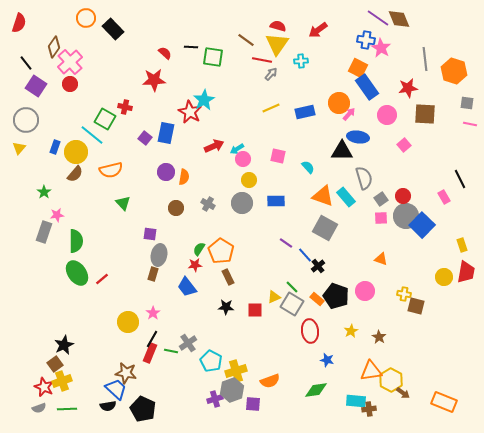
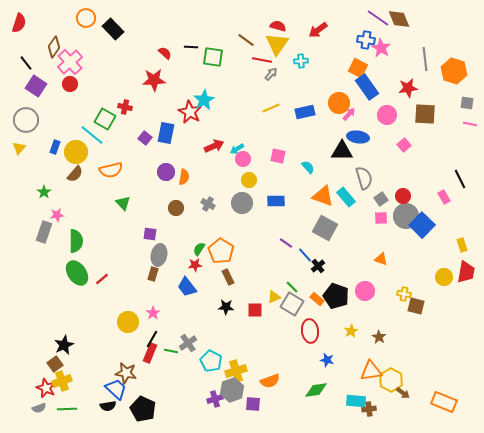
red star at (44, 387): moved 2 px right, 1 px down
